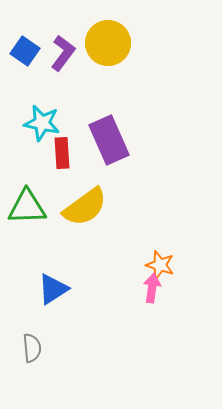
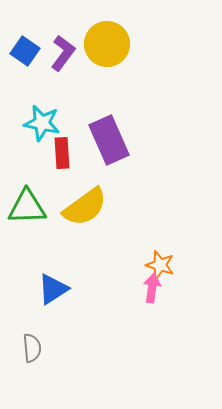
yellow circle: moved 1 px left, 1 px down
